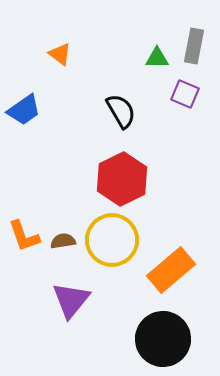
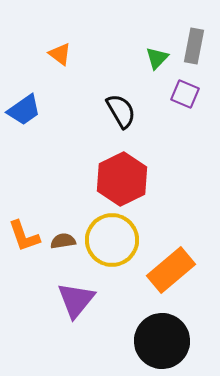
green triangle: rotated 45 degrees counterclockwise
purple triangle: moved 5 px right
black circle: moved 1 px left, 2 px down
